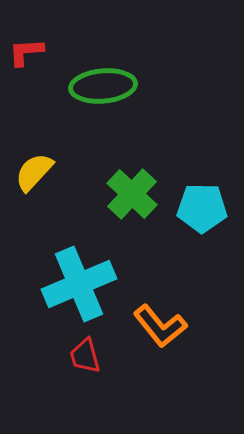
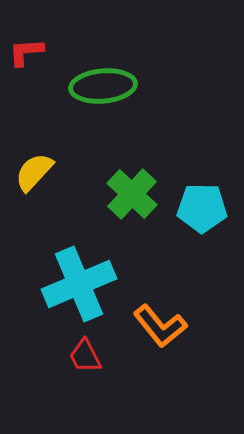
red trapezoid: rotated 12 degrees counterclockwise
